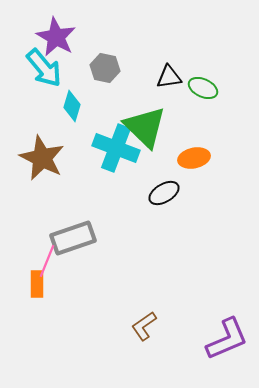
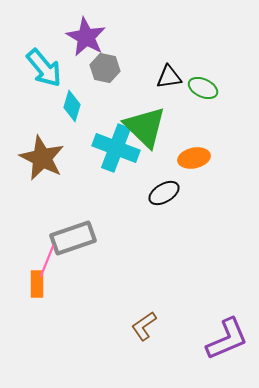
purple star: moved 30 px right
